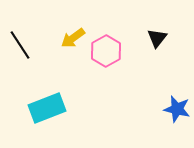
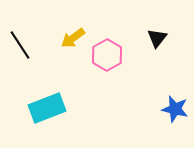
pink hexagon: moved 1 px right, 4 px down
blue star: moved 2 px left
